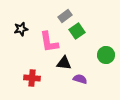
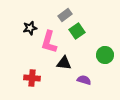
gray rectangle: moved 1 px up
black star: moved 9 px right, 1 px up
pink L-shape: rotated 25 degrees clockwise
green circle: moved 1 px left
purple semicircle: moved 4 px right, 1 px down
